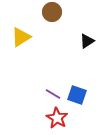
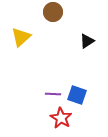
brown circle: moved 1 px right
yellow triangle: rotated 10 degrees counterclockwise
purple line: rotated 28 degrees counterclockwise
red star: moved 4 px right
